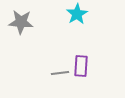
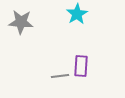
gray line: moved 3 px down
